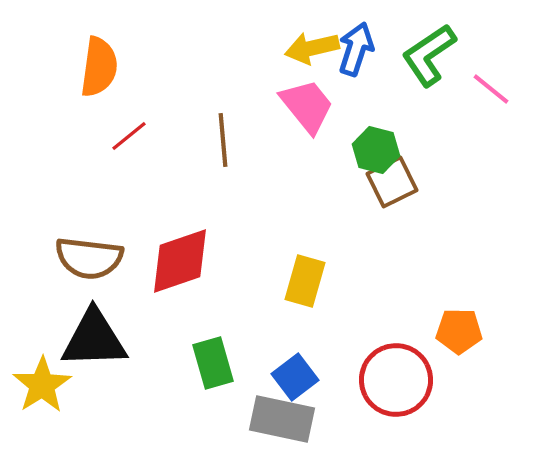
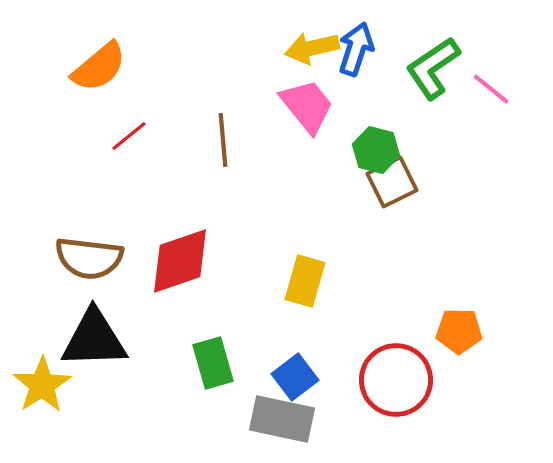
green L-shape: moved 4 px right, 13 px down
orange semicircle: rotated 42 degrees clockwise
